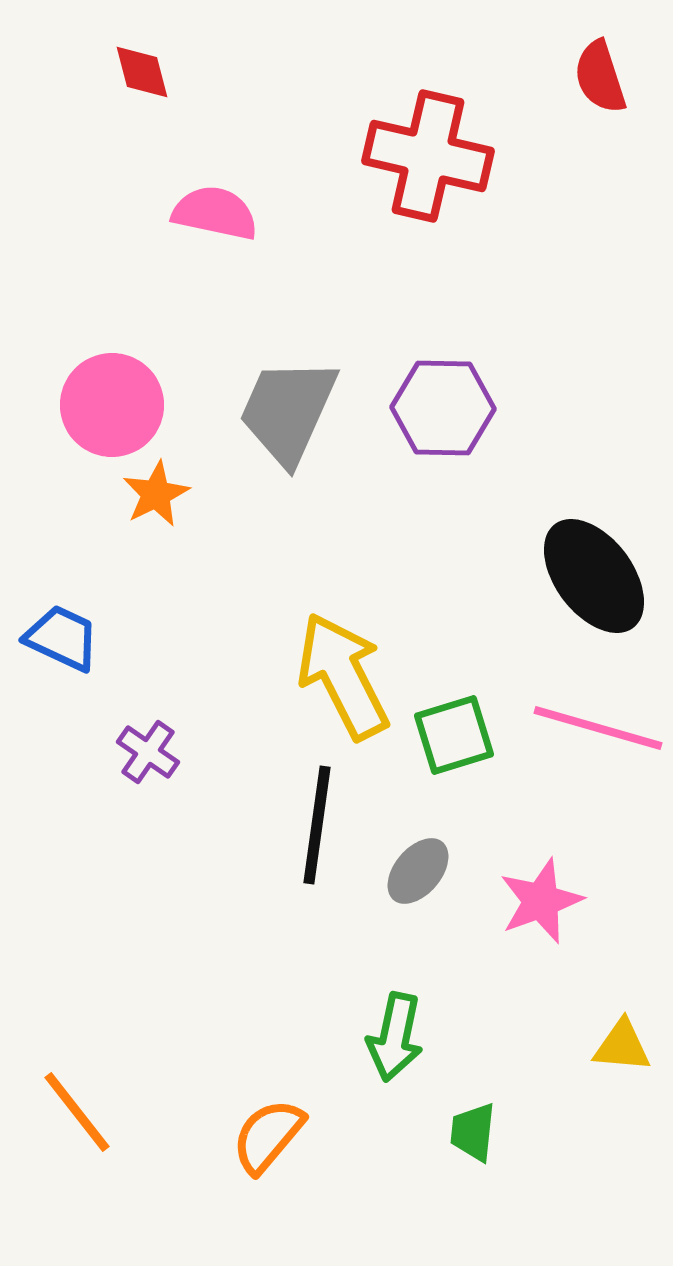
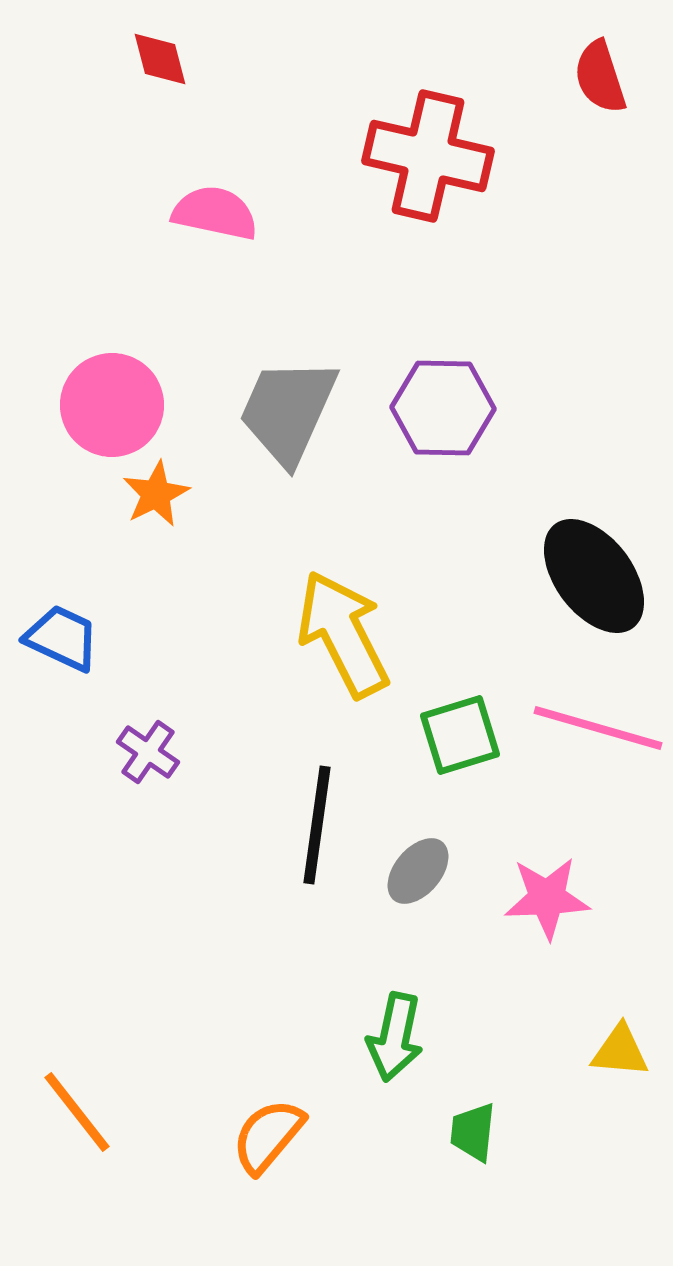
red diamond: moved 18 px right, 13 px up
yellow arrow: moved 42 px up
green square: moved 6 px right
pink star: moved 6 px right, 3 px up; rotated 18 degrees clockwise
yellow triangle: moved 2 px left, 5 px down
